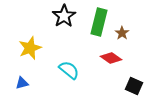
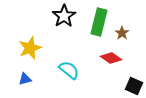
blue triangle: moved 3 px right, 4 px up
